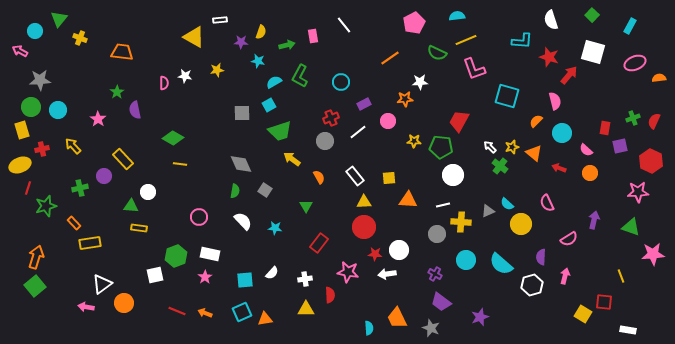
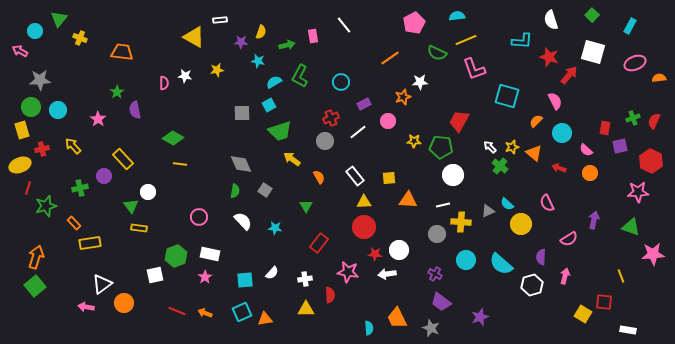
orange star at (405, 99): moved 2 px left, 2 px up; rotated 14 degrees counterclockwise
pink semicircle at (555, 101): rotated 12 degrees counterclockwise
green triangle at (131, 206): rotated 49 degrees clockwise
